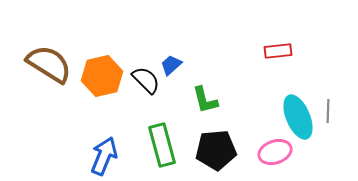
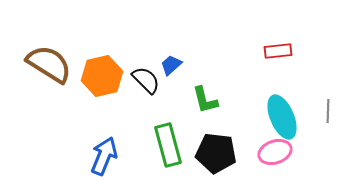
cyan ellipse: moved 16 px left
green rectangle: moved 6 px right
black pentagon: moved 3 px down; rotated 12 degrees clockwise
